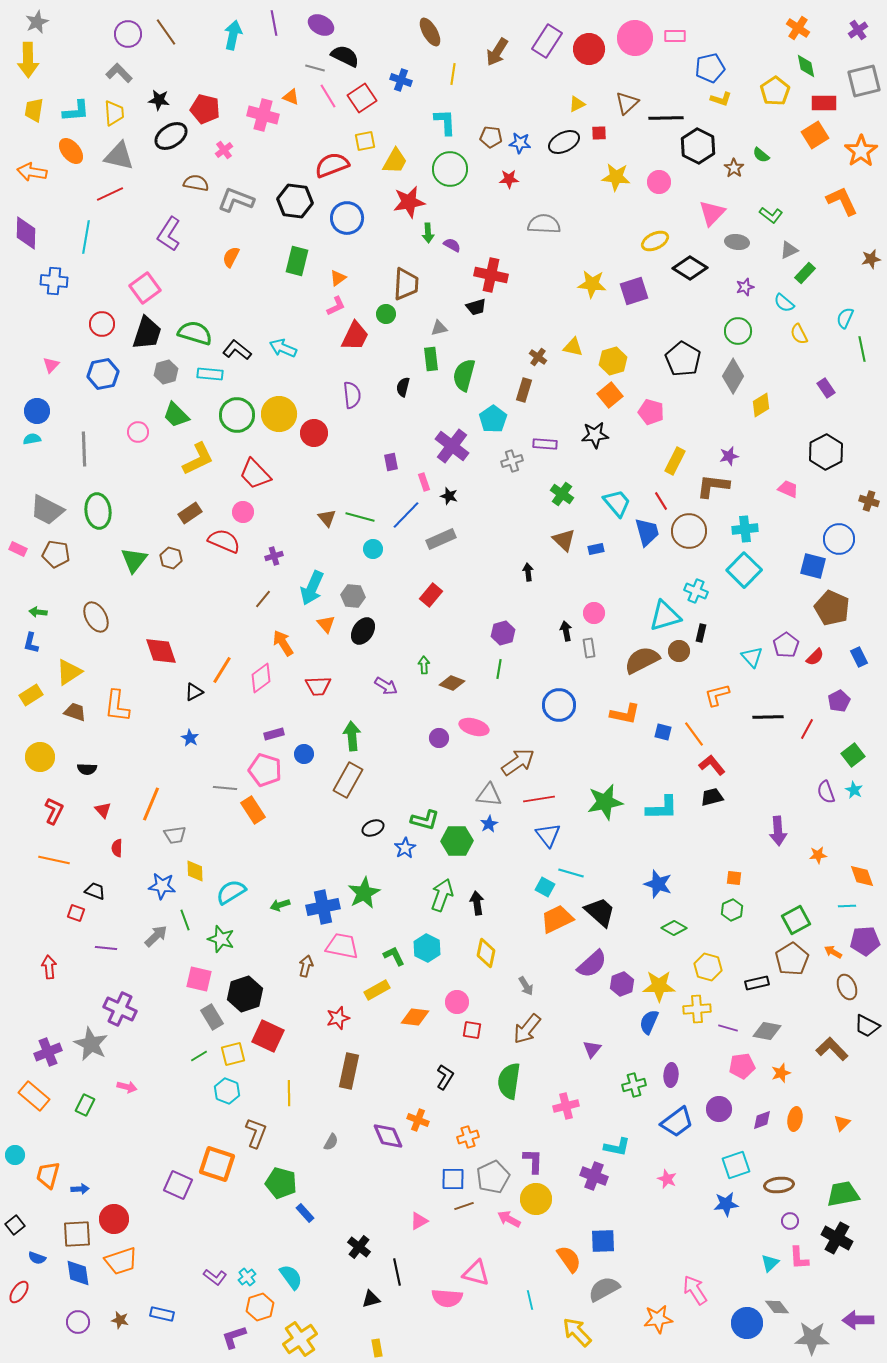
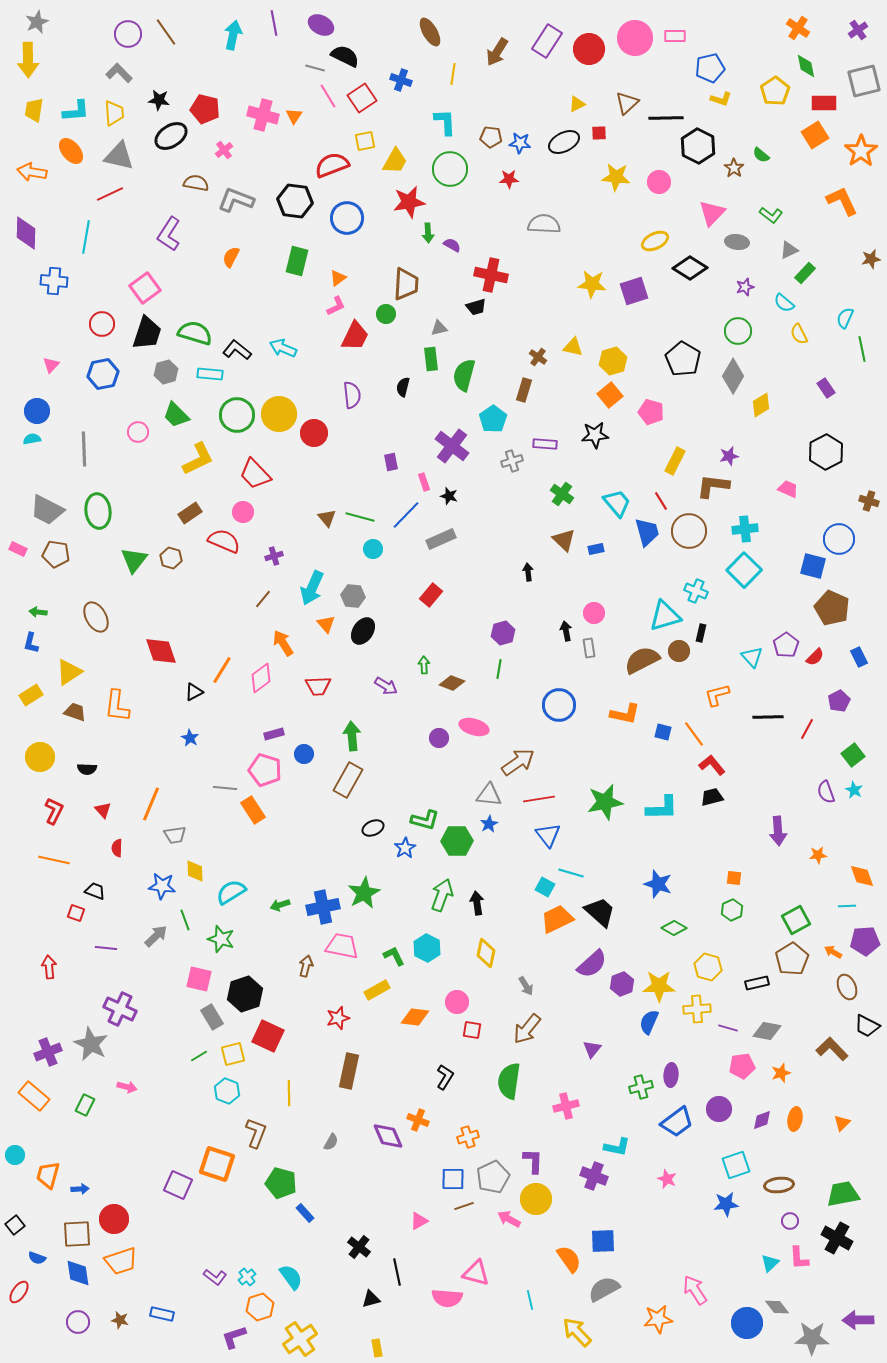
orange triangle at (291, 97): moved 3 px right, 19 px down; rotated 42 degrees clockwise
green cross at (634, 1085): moved 7 px right, 2 px down
